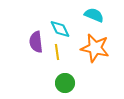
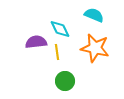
purple semicircle: rotated 90 degrees clockwise
green circle: moved 2 px up
